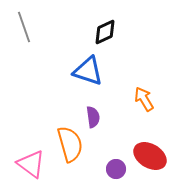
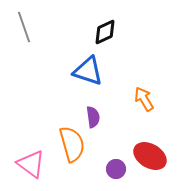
orange semicircle: moved 2 px right
